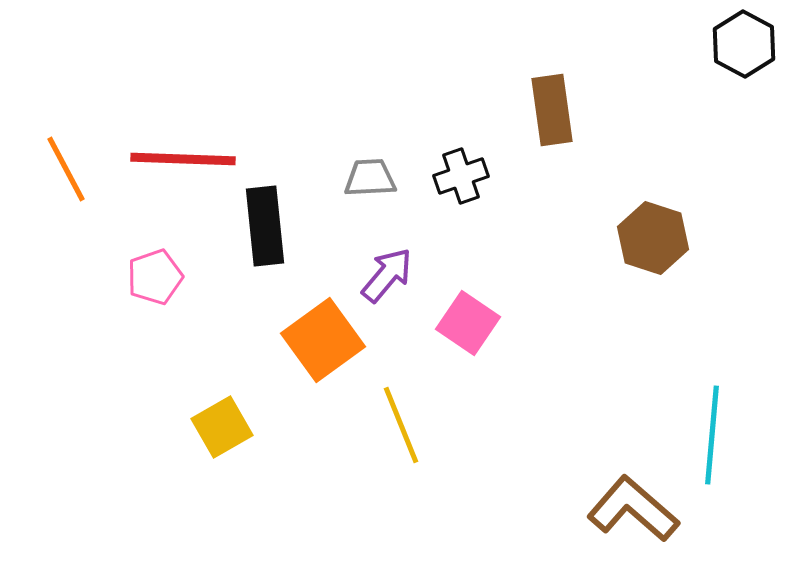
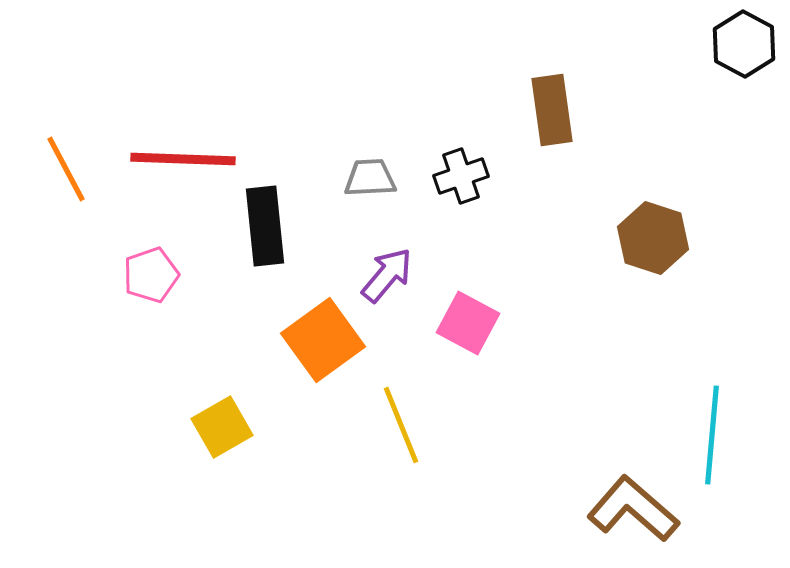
pink pentagon: moved 4 px left, 2 px up
pink square: rotated 6 degrees counterclockwise
